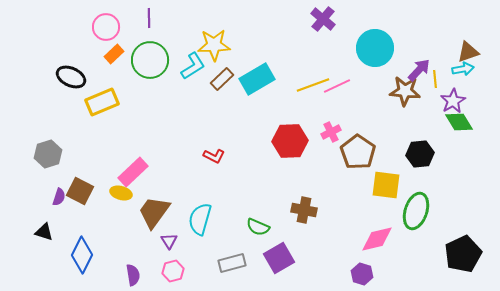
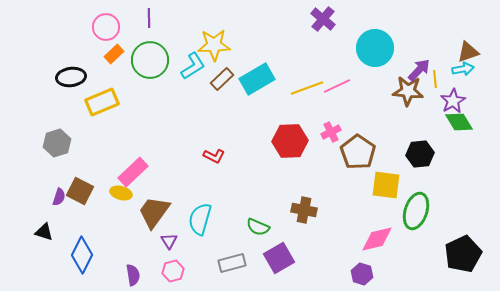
black ellipse at (71, 77): rotated 32 degrees counterclockwise
yellow line at (313, 85): moved 6 px left, 3 px down
brown star at (405, 91): moved 3 px right
gray hexagon at (48, 154): moved 9 px right, 11 px up
